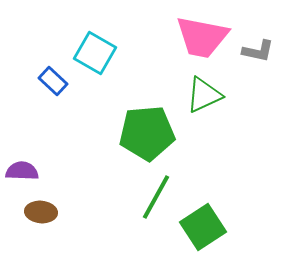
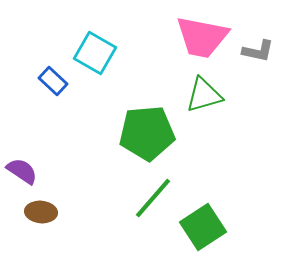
green triangle: rotated 9 degrees clockwise
purple semicircle: rotated 32 degrees clockwise
green line: moved 3 px left, 1 px down; rotated 12 degrees clockwise
